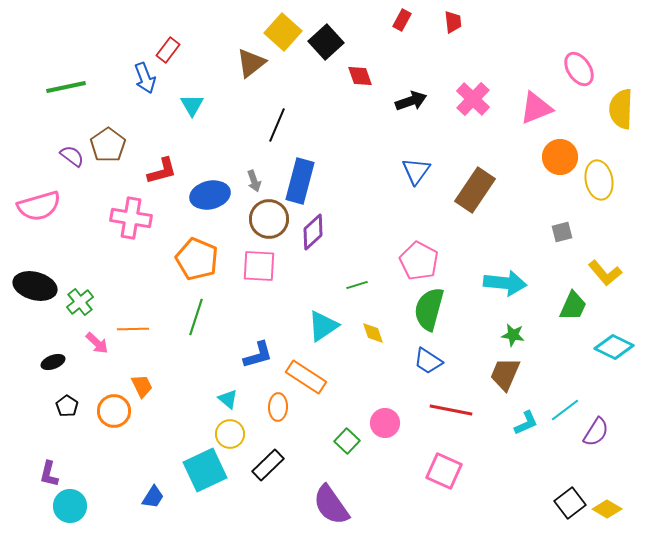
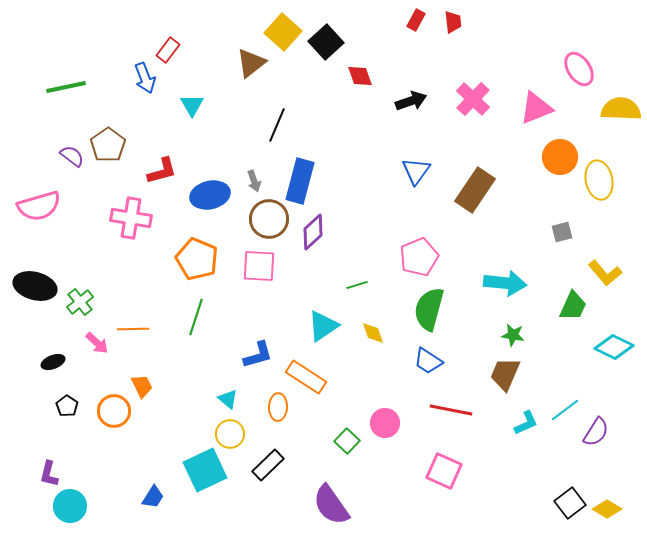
red rectangle at (402, 20): moved 14 px right
yellow semicircle at (621, 109): rotated 90 degrees clockwise
pink pentagon at (419, 261): moved 4 px up; rotated 21 degrees clockwise
